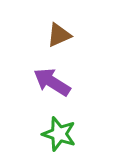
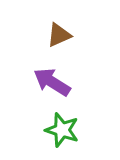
green star: moved 3 px right, 4 px up
